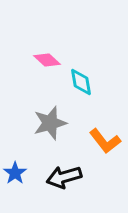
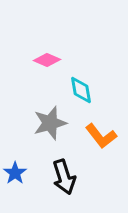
pink diamond: rotated 20 degrees counterclockwise
cyan diamond: moved 8 px down
orange L-shape: moved 4 px left, 5 px up
black arrow: rotated 92 degrees counterclockwise
